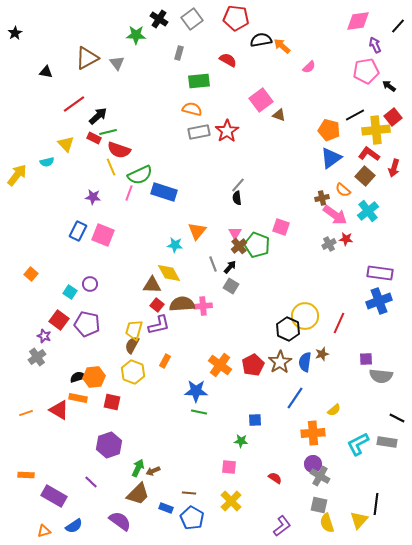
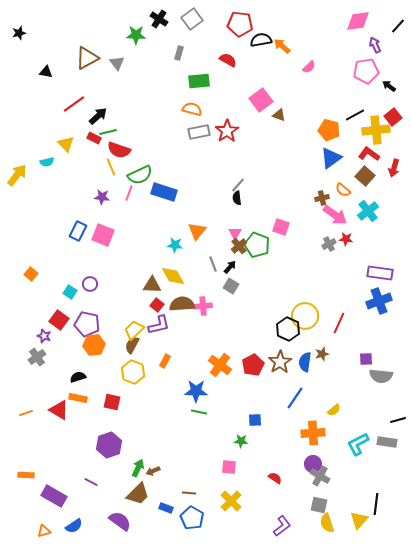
red pentagon at (236, 18): moved 4 px right, 6 px down
black star at (15, 33): moved 4 px right; rotated 16 degrees clockwise
purple star at (93, 197): moved 9 px right
yellow diamond at (169, 273): moved 4 px right, 3 px down
yellow trapezoid at (134, 330): rotated 30 degrees clockwise
orange hexagon at (94, 377): moved 32 px up
black line at (397, 418): moved 1 px right, 2 px down; rotated 42 degrees counterclockwise
purple line at (91, 482): rotated 16 degrees counterclockwise
